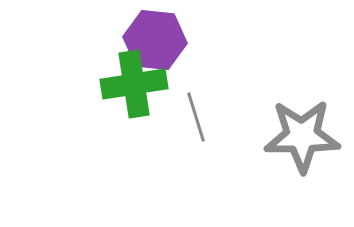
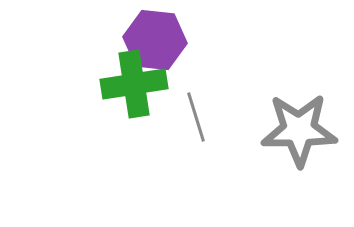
gray star: moved 3 px left, 6 px up
